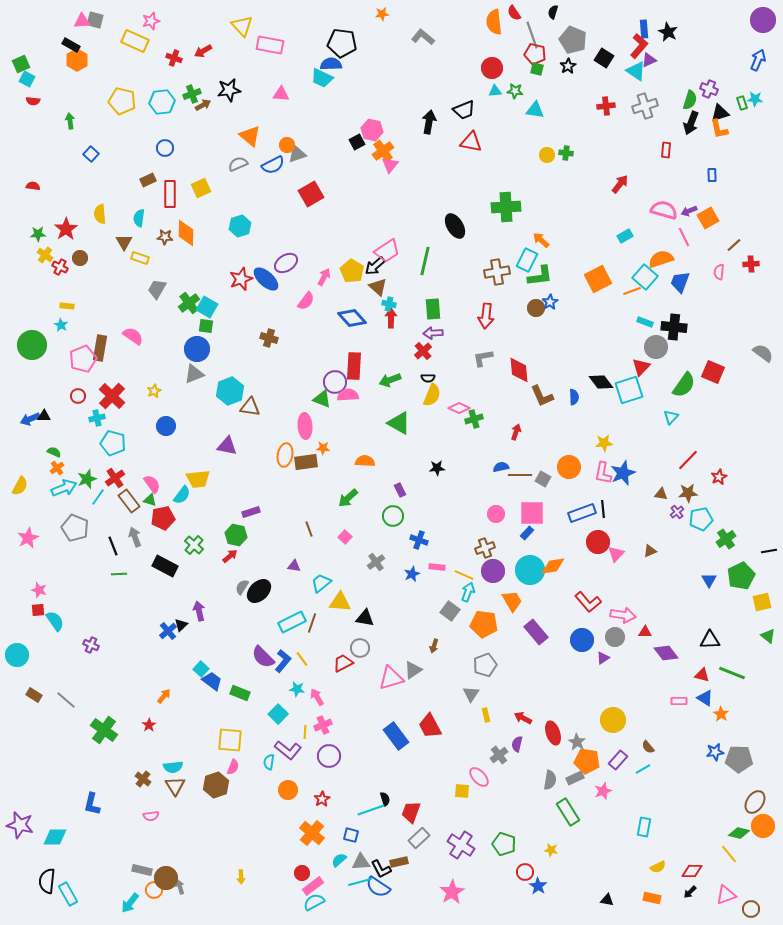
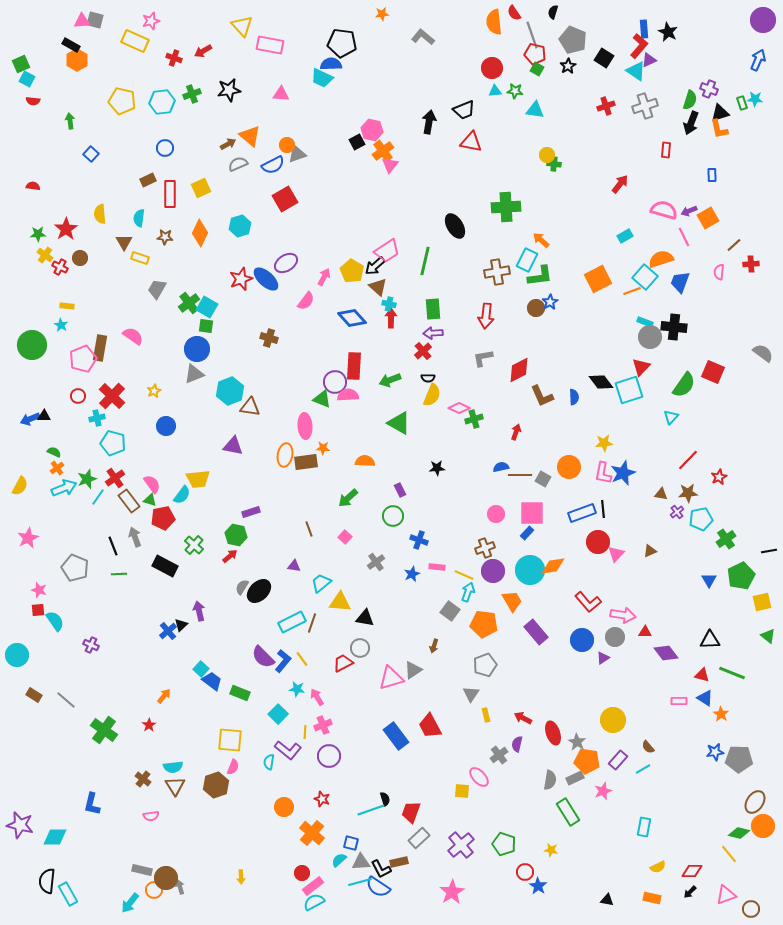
green square at (537, 69): rotated 16 degrees clockwise
brown arrow at (203, 105): moved 25 px right, 39 px down
red cross at (606, 106): rotated 12 degrees counterclockwise
green cross at (566, 153): moved 12 px left, 11 px down
red square at (311, 194): moved 26 px left, 5 px down
orange diamond at (186, 233): moved 14 px right; rotated 24 degrees clockwise
gray circle at (656, 347): moved 6 px left, 10 px up
red diamond at (519, 370): rotated 68 degrees clockwise
purple triangle at (227, 446): moved 6 px right
gray pentagon at (75, 528): moved 40 px down
orange circle at (288, 790): moved 4 px left, 17 px down
red star at (322, 799): rotated 21 degrees counterclockwise
blue square at (351, 835): moved 8 px down
purple cross at (461, 845): rotated 16 degrees clockwise
